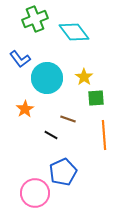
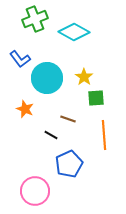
cyan diamond: rotated 24 degrees counterclockwise
orange star: rotated 18 degrees counterclockwise
blue pentagon: moved 6 px right, 8 px up
pink circle: moved 2 px up
